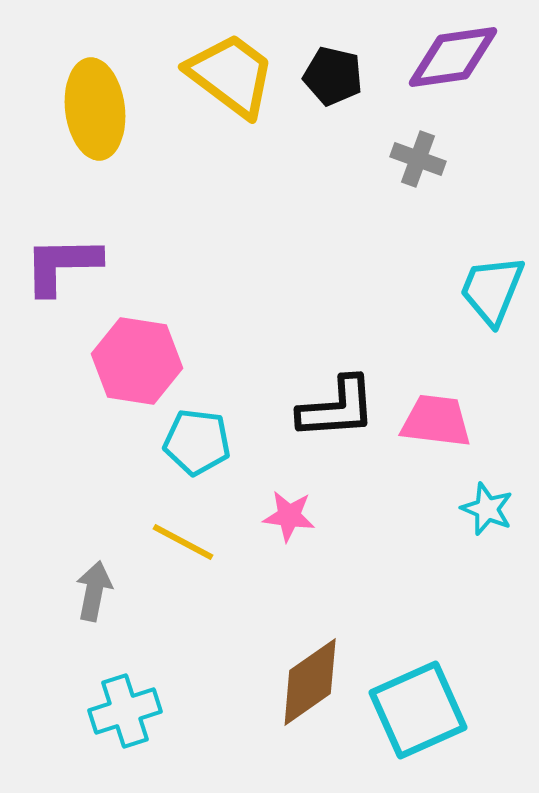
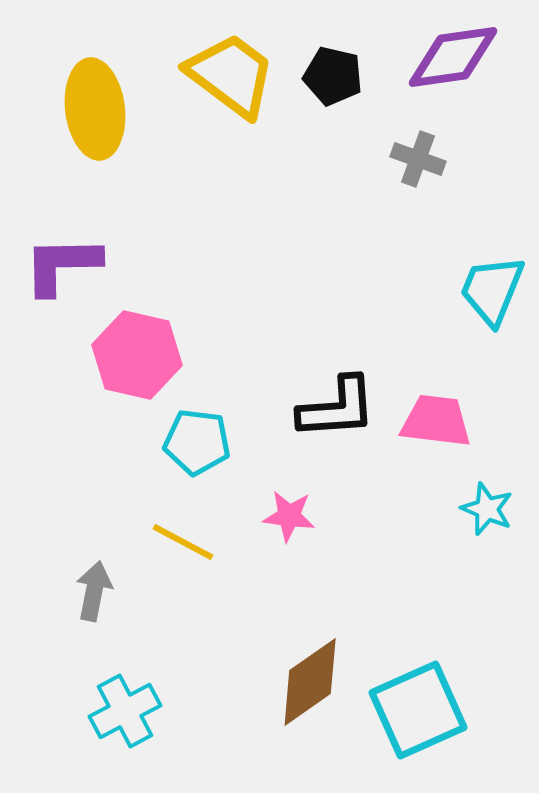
pink hexagon: moved 6 px up; rotated 4 degrees clockwise
cyan cross: rotated 10 degrees counterclockwise
